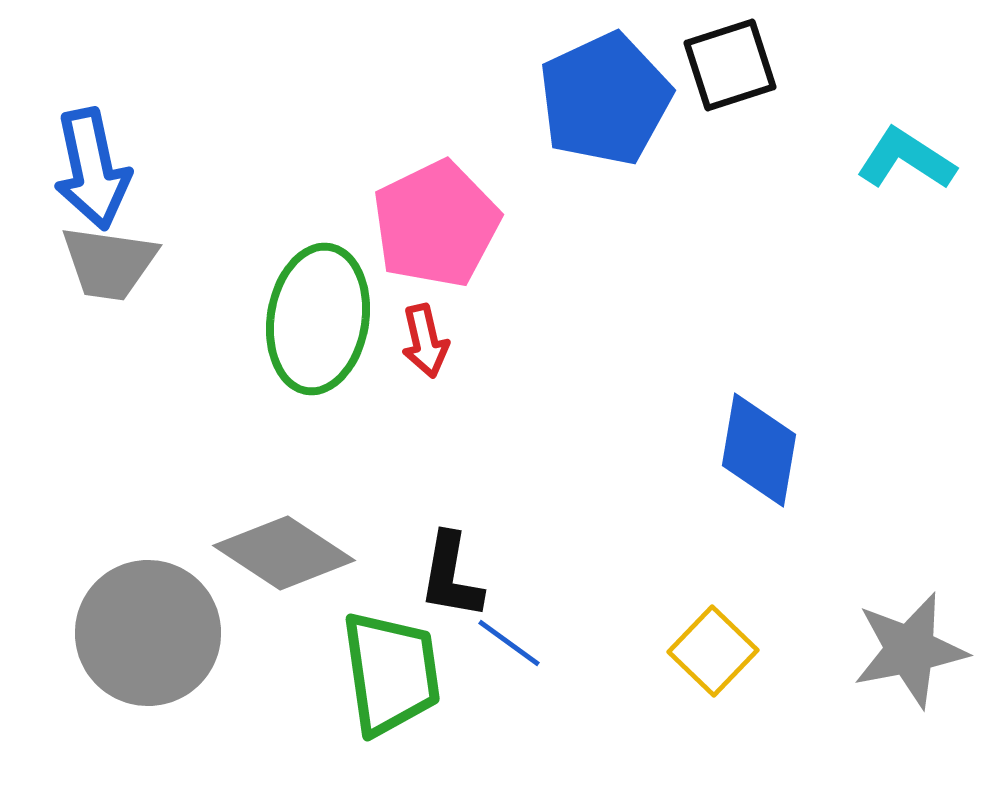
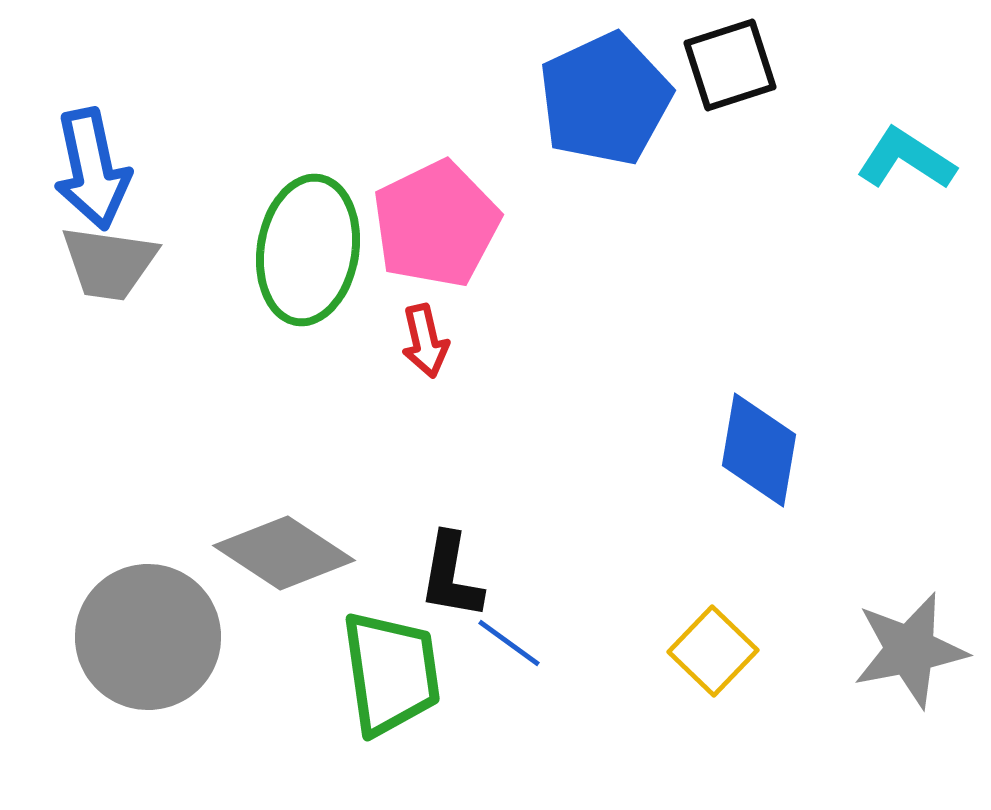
green ellipse: moved 10 px left, 69 px up
gray circle: moved 4 px down
